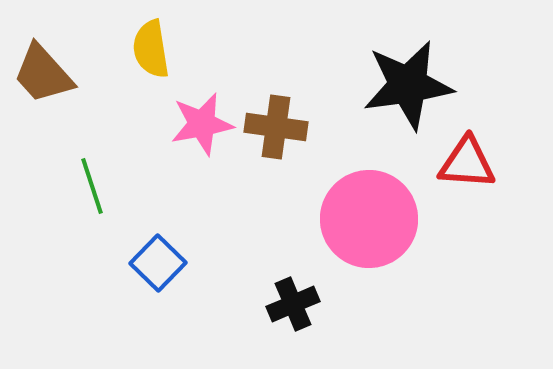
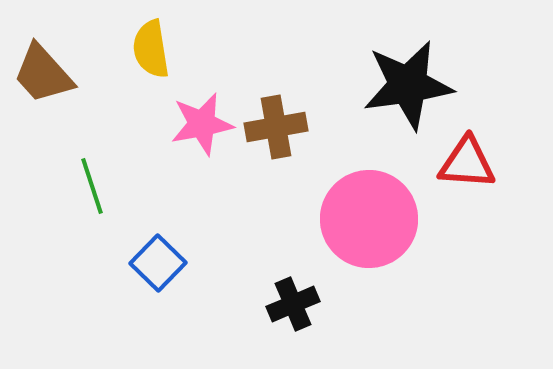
brown cross: rotated 18 degrees counterclockwise
